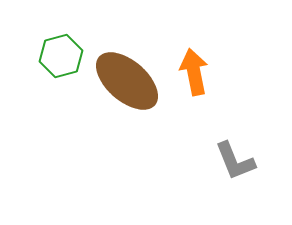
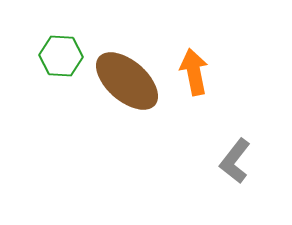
green hexagon: rotated 18 degrees clockwise
gray L-shape: rotated 60 degrees clockwise
